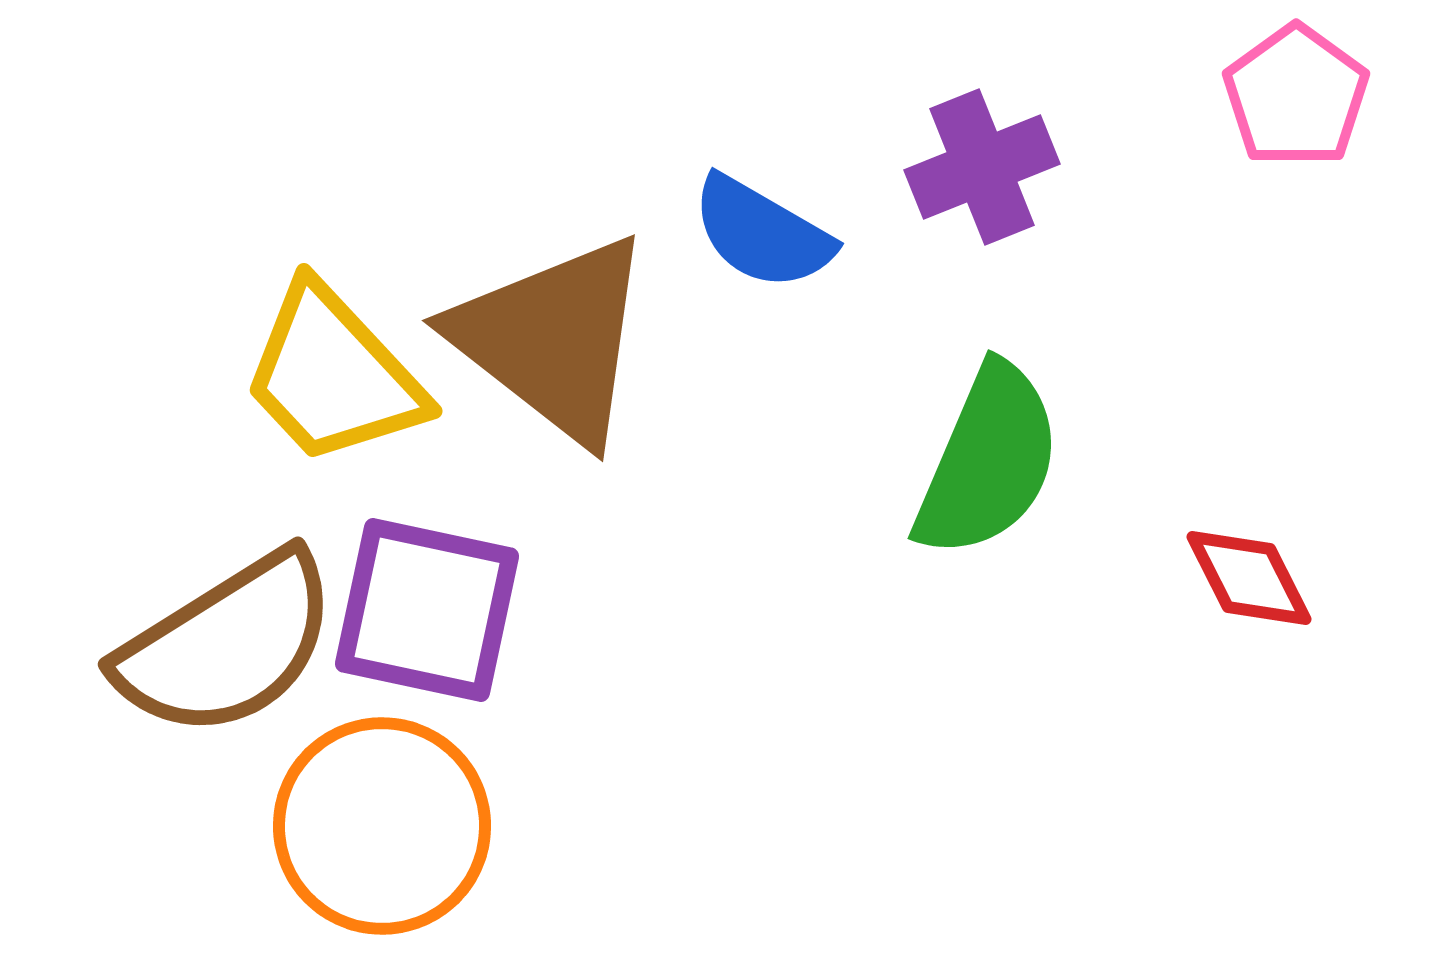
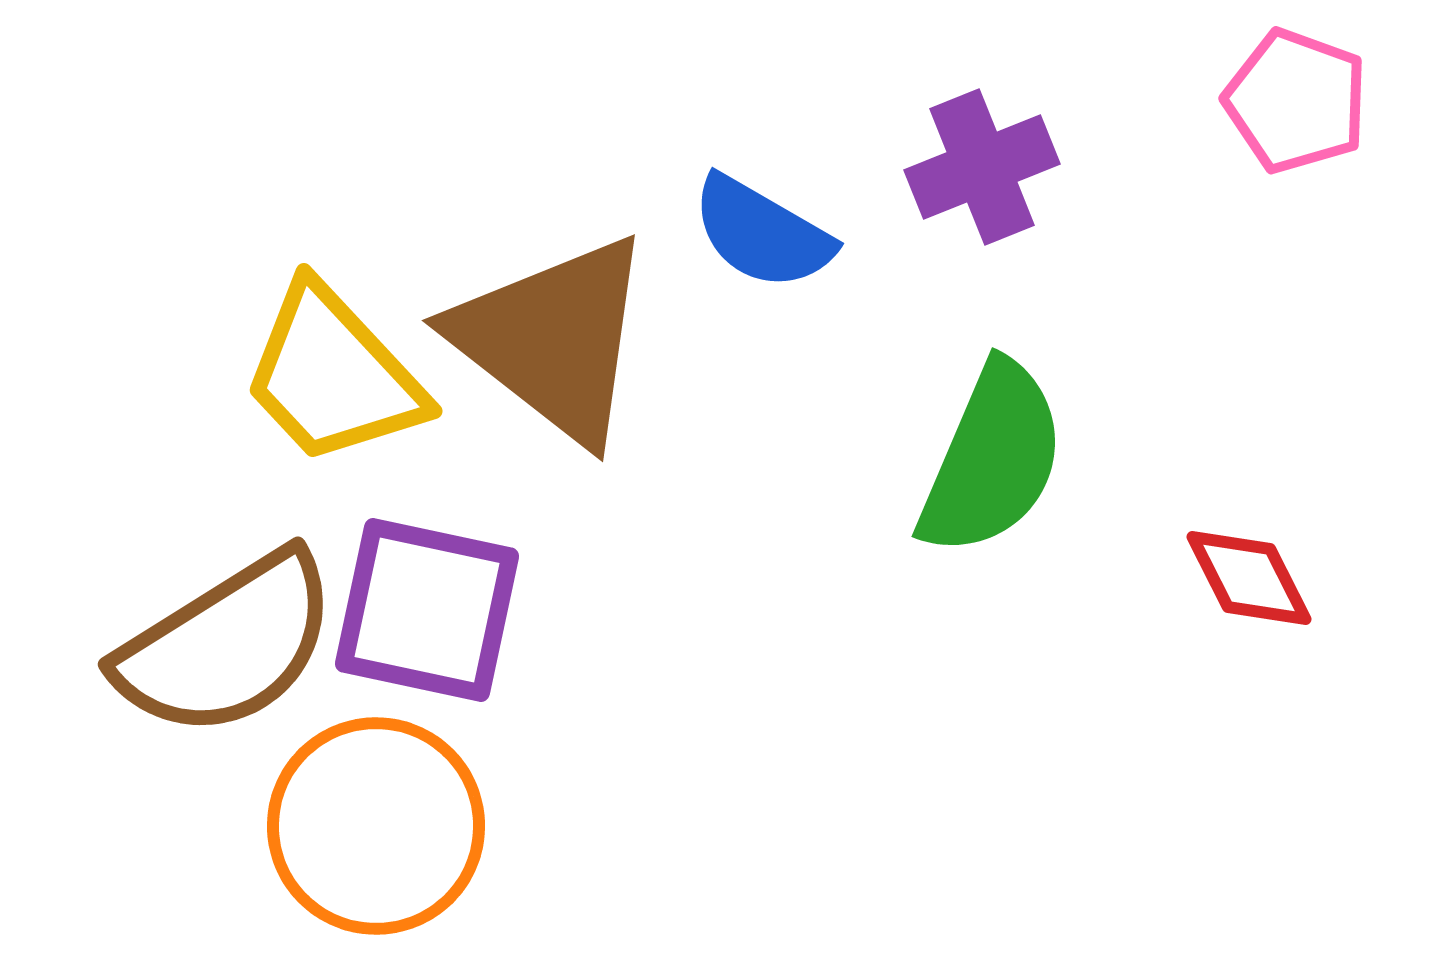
pink pentagon: moved 5 px down; rotated 16 degrees counterclockwise
green semicircle: moved 4 px right, 2 px up
orange circle: moved 6 px left
